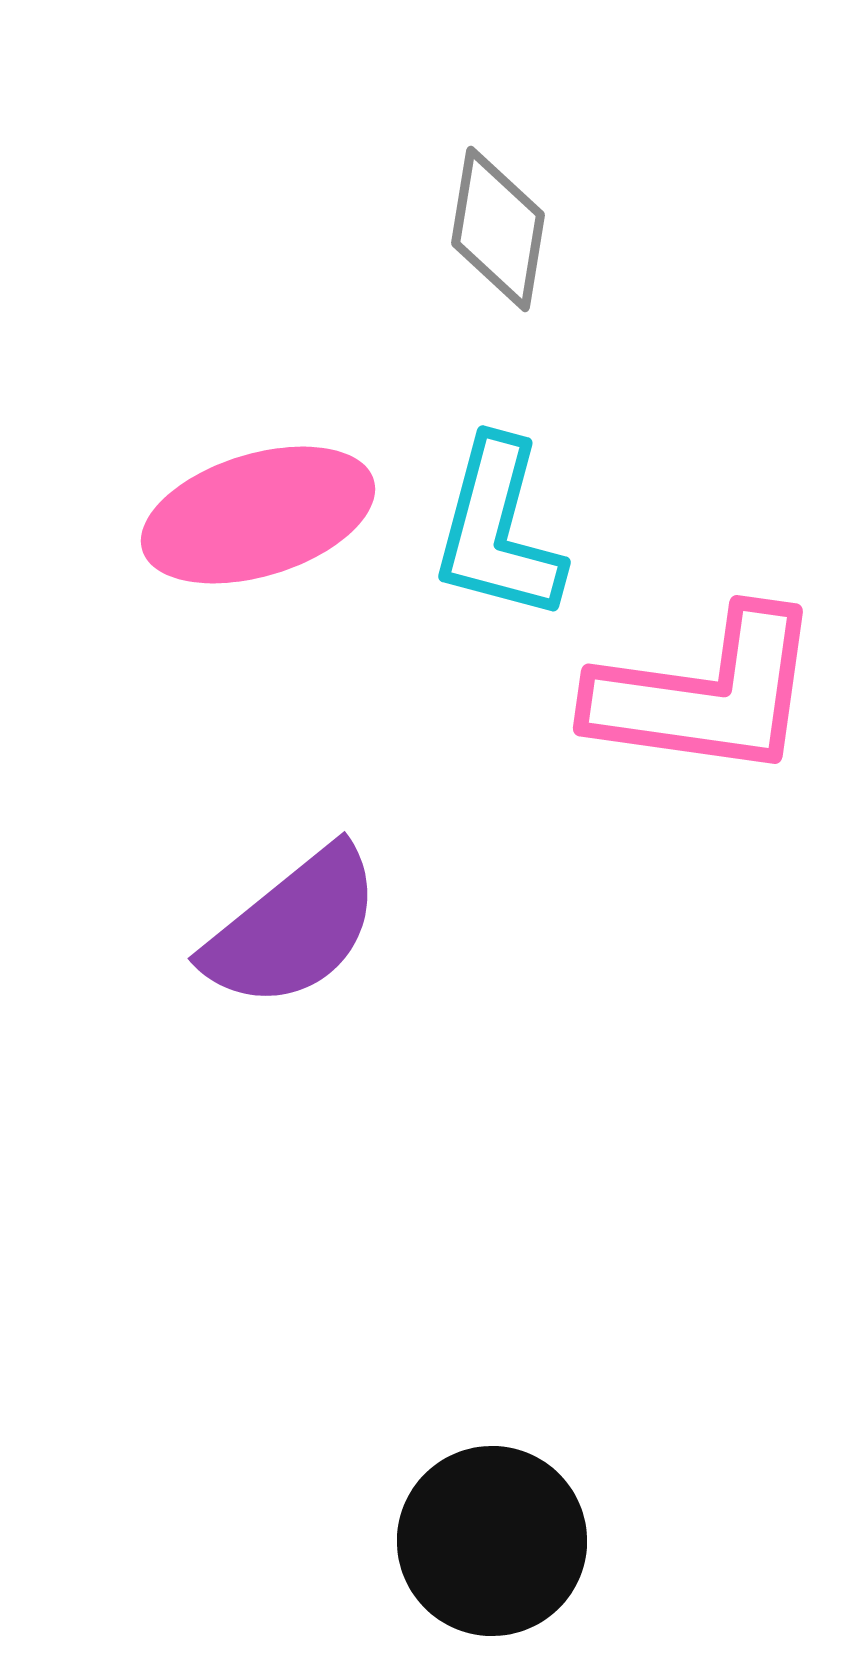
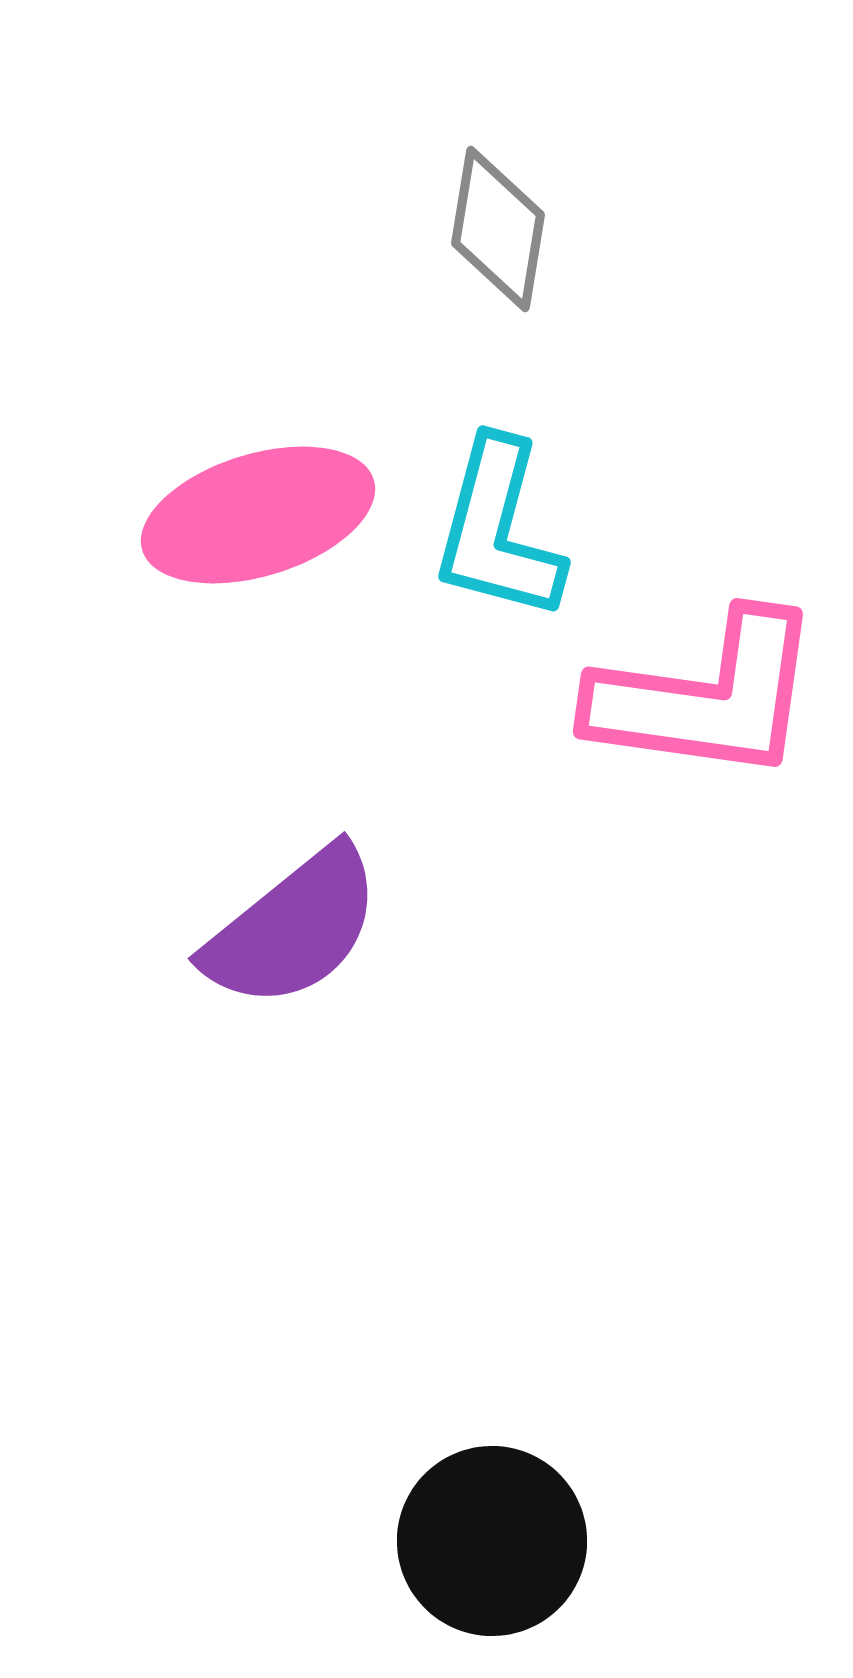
pink L-shape: moved 3 px down
